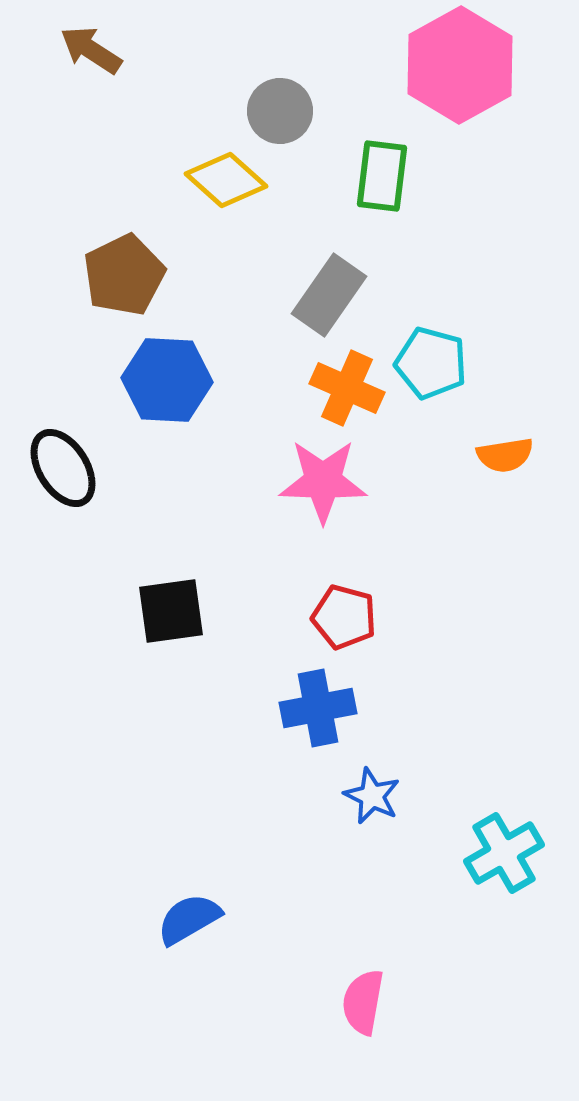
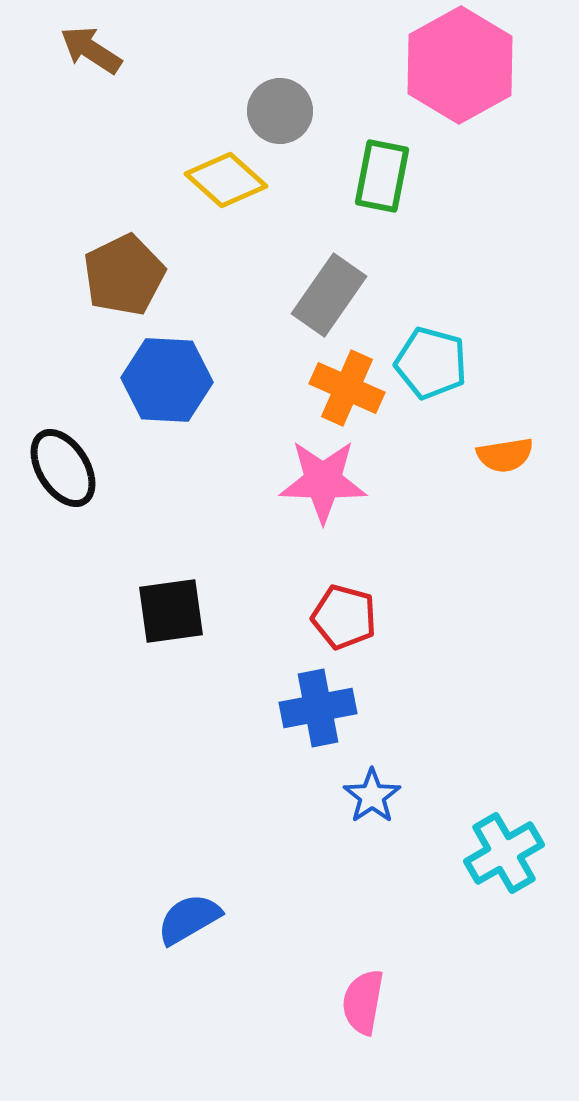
green rectangle: rotated 4 degrees clockwise
blue star: rotated 12 degrees clockwise
